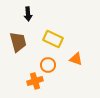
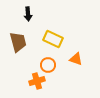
orange cross: moved 2 px right
